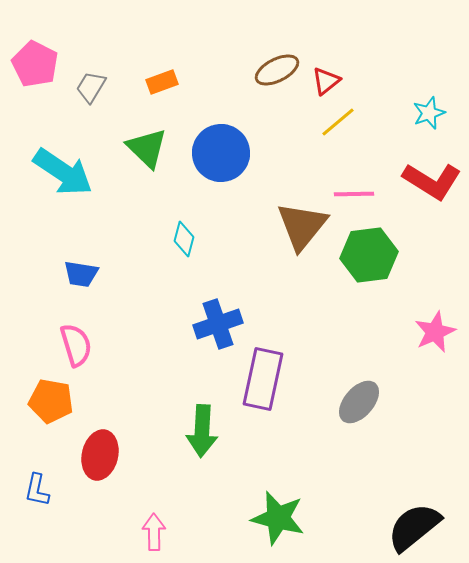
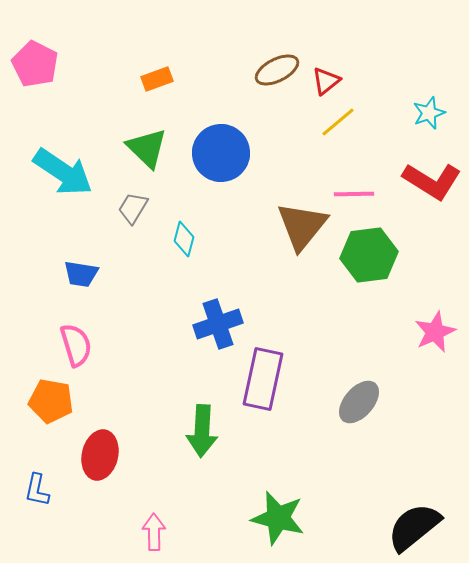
orange rectangle: moved 5 px left, 3 px up
gray trapezoid: moved 42 px right, 121 px down
